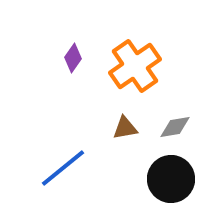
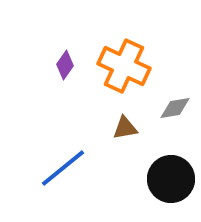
purple diamond: moved 8 px left, 7 px down
orange cross: moved 11 px left; rotated 30 degrees counterclockwise
gray diamond: moved 19 px up
